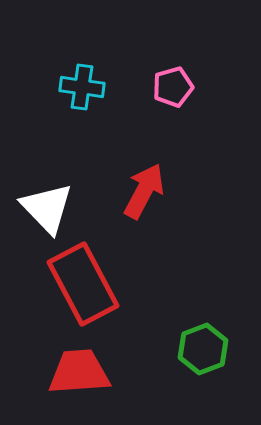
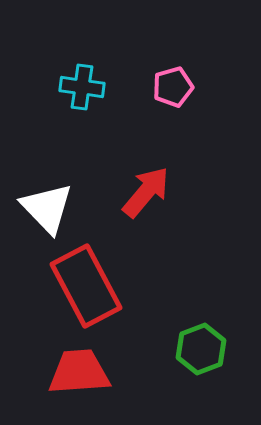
red arrow: moved 2 px right, 1 px down; rotated 12 degrees clockwise
red rectangle: moved 3 px right, 2 px down
green hexagon: moved 2 px left
